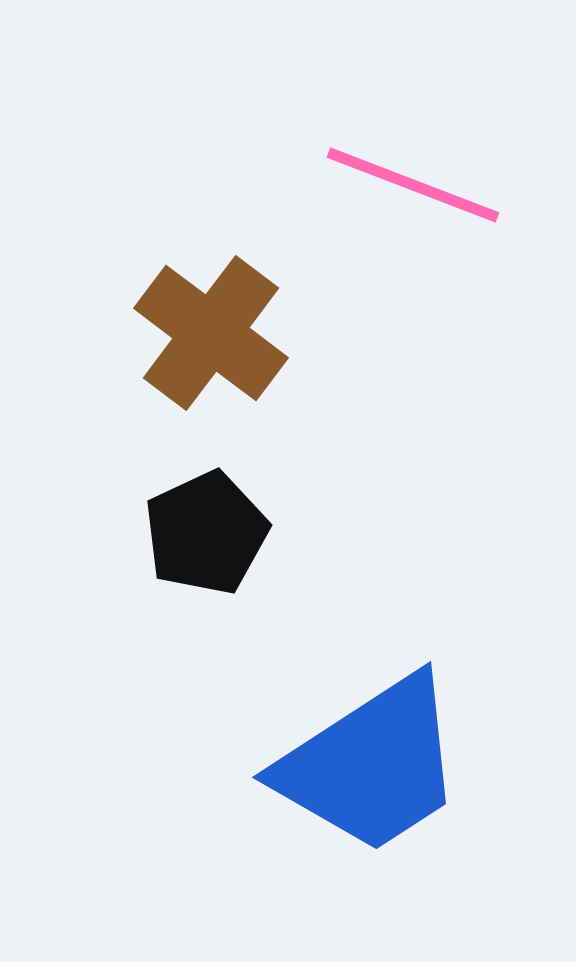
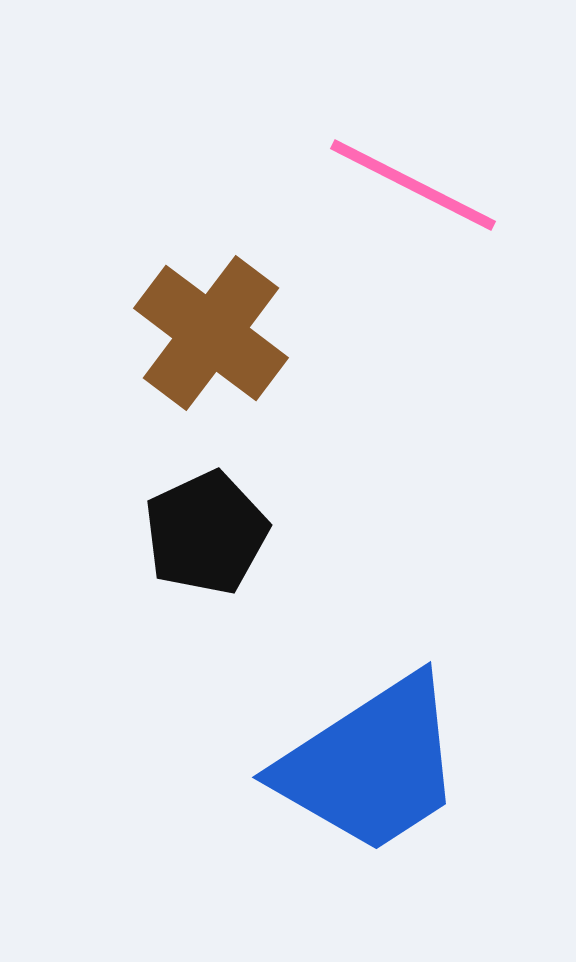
pink line: rotated 6 degrees clockwise
